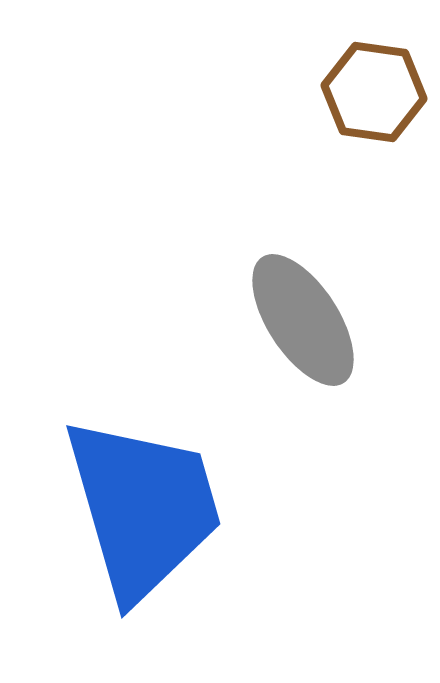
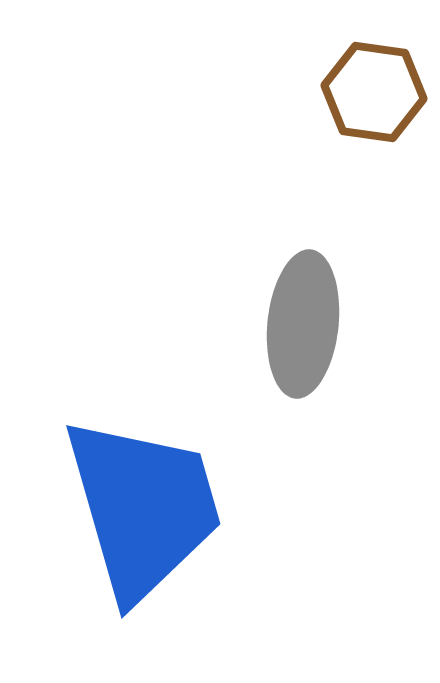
gray ellipse: moved 4 px down; rotated 39 degrees clockwise
